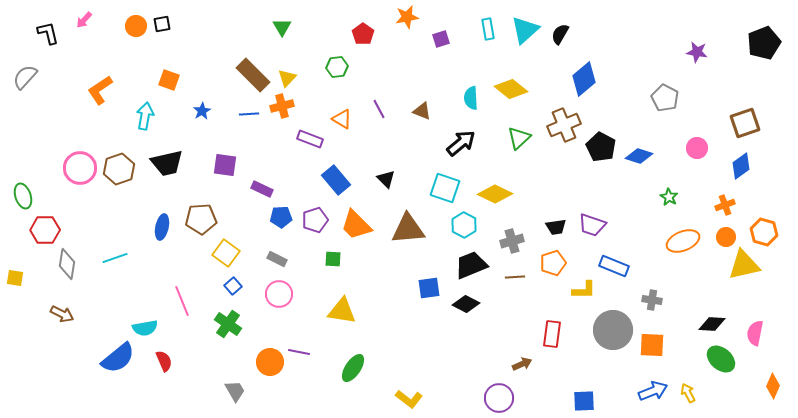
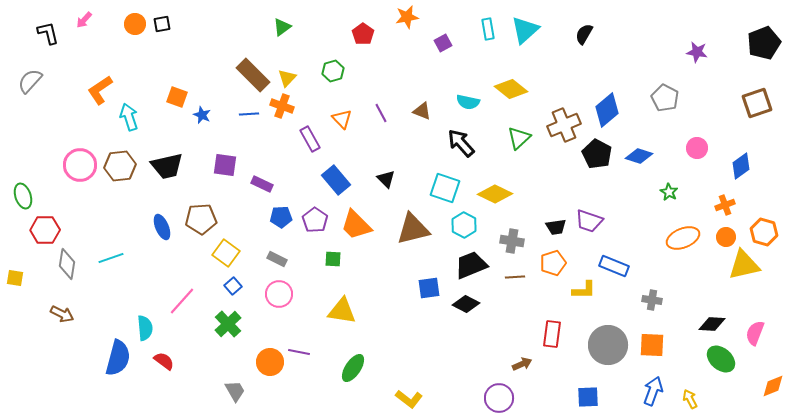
orange circle at (136, 26): moved 1 px left, 2 px up
green triangle at (282, 27): rotated 24 degrees clockwise
black semicircle at (560, 34): moved 24 px right
purple square at (441, 39): moved 2 px right, 4 px down; rotated 12 degrees counterclockwise
green hexagon at (337, 67): moved 4 px left, 4 px down; rotated 10 degrees counterclockwise
gray semicircle at (25, 77): moved 5 px right, 4 px down
blue diamond at (584, 79): moved 23 px right, 31 px down
orange square at (169, 80): moved 8 px right, 17 px down
cyan semicircle at (471, 98): moved 3 px left, 4 px down; rotated 75 degrees counterclockwise
orange cross at (282, 106): rotated 35 degrees clockwise
purple line at (379, 109): moved 2 px right, 4 px down
blue star at (202, 111): moved 4 px down; rotated 18 degrees counterclockwise
cyan arrow at (145, 116): moved 16 px left, 1 px down; rotated 28 degrees counterclockwise
orange triangle at (342, 119): rotated 15 degrees clockwise
brown square at (745, 123): moved 12 px right, 20 px up
purple rectangle at (310, 139): rotated 40 degrees clockwise
black arrow at (461, 143): rotated 92 degrees counterclockwise
black pentagon at (601, 147): moved 4 px left, 7 px down
black trapezoid at (167, 163): moved 3 px down
pink circle at (80, 168): moved 3 px up
brown hexagon at (119, 169): moved 1 px right, 3 px up; rotated 12 degrees clockwise
purple rectangle at (262, 189): moved 5 px up
green star at (669, 197): moved 5 px up
purple pentagon at (315, 220): rotated 20 degrees counterclockwise
purple trapezoid at (592, 225): moved 3 px left, 4 px up
blue ellipse at (162, 227): rotated 35 degrees counterclockwise
brown triangle at (408, 229): moved 5 px right; rotated 9 degrees counterclockwise
gray cross at (512, 241): rotated 25 degrees clockwise
orange ellipse at (683, 241): moved 3 px up
cyan line at (115, 258): moved 4 px left
pink line at (182, 301): rotated 64 degrees clockwise
green cross at (228, 324): rotated 12 degrees clockwise
cyan semicircle at (145, 328): rotated 85 degrees counterclockwise
gray circle at (613, 330): moved 5 px left, 15 px down
pink semicircle at (755, 333): rotated 10 degrees clockwise
blue semicircle at (118, 358): rotated 36 degrees counterclockwise
red semicircle at (164, 361): rotated 30 degrees counterclockwise
orange diamond at (773, 386): rotated 45 degrees clockwise
blue arrow at (653, 391): rotated 48 degrees counterclockwise
yellow arrow at (688, 393): moved 2 px right, 6 px down
blue square at (584, 401): moved 4 px right, 4 px up
